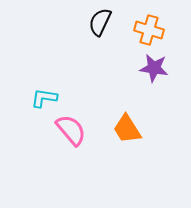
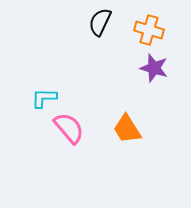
purple star: rotated 8 degrees clockwise
cyan L-shape: rotated 8 degrees counterclockwise
pink semicircle: moved 2 px left, 2 px up
